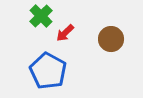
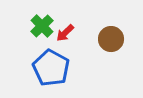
green cross: moved 1 px right, 10 px down
blue pentagon: moved 3 px right, 3 px up
